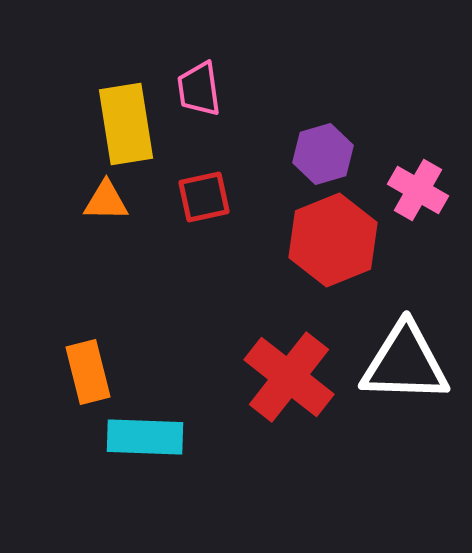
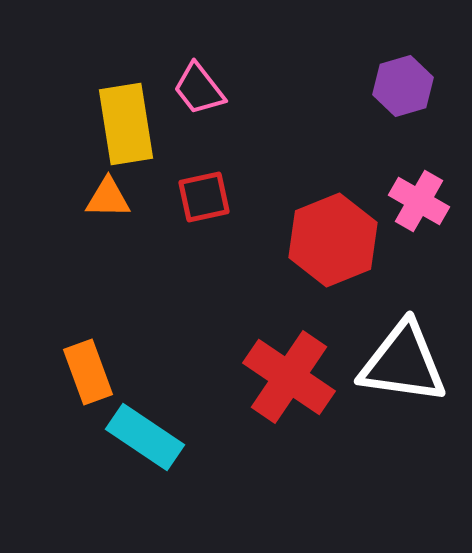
pink trapezoid: rotated 30 degrees counterclockwise
purple hexagon: moved 80 px right, 68 px up
pink cross: moved 1 px right, 11 px down
orange triangle: moved 2 px right, 3 px up
white triangle: moved 2 px left; rotated 6 degrees clockwise
orange rectangle: rotated 6 degrees counterclockwise
red cross: rotated 4 degrees counterclockwise
cyan rectangle: rotated 32 degrees clockwise
